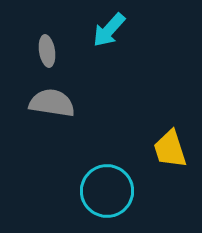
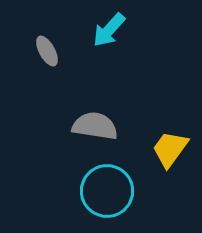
gray ellipse: rotated 20 degrees counterclockwise
gray semicircle: moved 43 px right, 23 px down
yellow trapezoid: rotated 54 degrees clockwise
